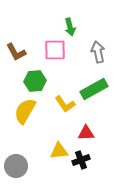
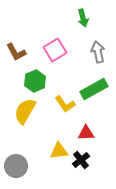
green arrow: moved 13 px right, 9 px up
pink square: rotated 30 degrees counterclockwise
green hexagon: rotated 20 degrees counterclockwise
black cross: rotated 18 degrees counterclockwise
